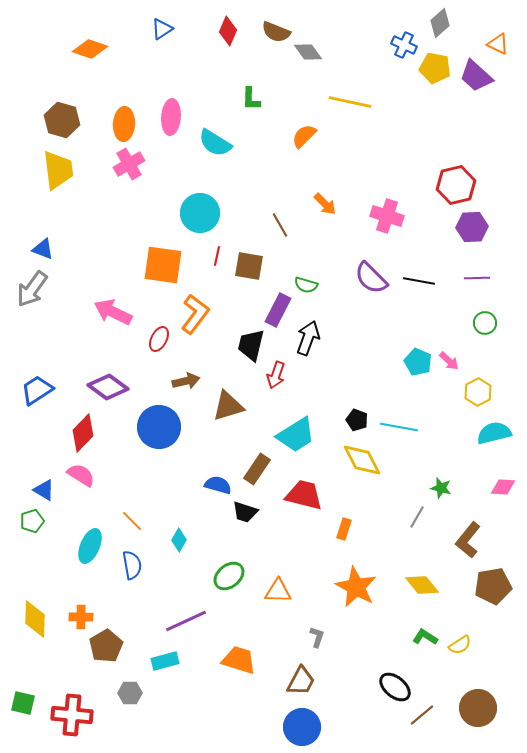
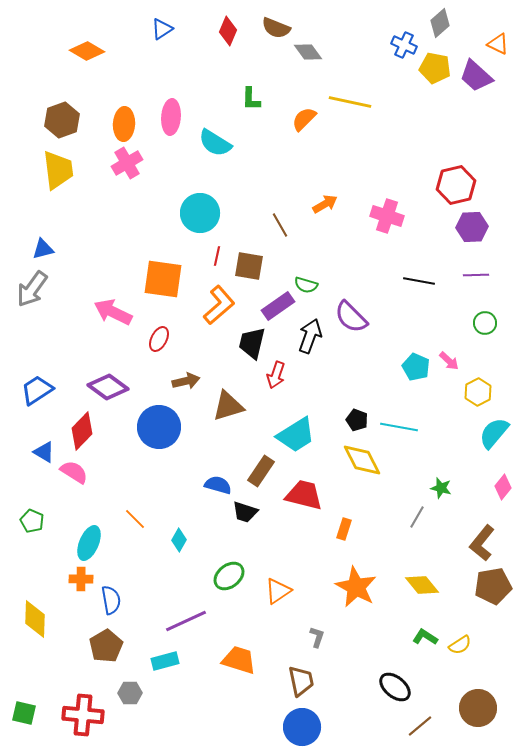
brown semicircle at (276, 32): moved 4 px up
orange diamond at (90, 49): moved 3 px left, 2 px down; rotated 12 degrees clockwise
brown hexagon at (62, 120): rotated 24 degrees clockwise
orange semicircle at (304, 136): moved 17 px up
pink cross at (129, 164): moved 2 px left, 1 px up
orange arrow at (325, 204): rotated 75 degrees counterclockwise
blue triangle at (43, 249): rotated 35 degrees counterclockwise
orange square at (163, 265): moved 14 px down
purple semicircle at (371, 278): moved 20 px left, 39 px down
purple line at (477, 278): moved 1 px left, 3 px up
purple rectangle at (278, 310): moved 4 px up; rotated 28 degrees clockwise
orange L-shape at (195, 314): moved 24 px right, 9 px up; rotated 12 degrees clockwise
black arrow at (308, 338): moved 2 px right, 2 px up
black trapezoid at (251, 345): moved 1 px right, 2 px up
cyan pentagon at (418, 362): moved 2 px left, 5 px down
red diamond at (83, 433): moved 1 px left, 2 px up
cyan semicircle at (494, 433): rotated 36 degrees counterclockwise
brown rectangle at (257, 469): moved 4 px right, 2 px down
pink semicircle at (81, 475): moved 7 px left, 3 px up
pink diamond at (503, 487): rotated 55 degrees counterclockwise
blue triangle at (44, 490): moved 38 px up
green pentagon at (32, 521): rotated 30 degrees counterclockwise
orange line at (132, 521): moved 3 px right, 2 px up
brown L-shape at (468, 540): moved 14 px right, 3 px down
cyan ellipse at (90, 546): moved 1 px left, 3 px up
blue semicircle at (132, 565): moved 21 px left, 35 px down
orange triangle at (278, 591): rotated 36 degrees counterclockwise
orange cross at (81, 617): moved 38 px up
brown trapezoid at (301, 681): rotated 40 degrees counterclockwise
green square at (23, 703): moved 1 px right, 10 px down
red cross at (72, 715): moved 11 px right
brown line at (422, 715): moved 2 px left, 11 px down
